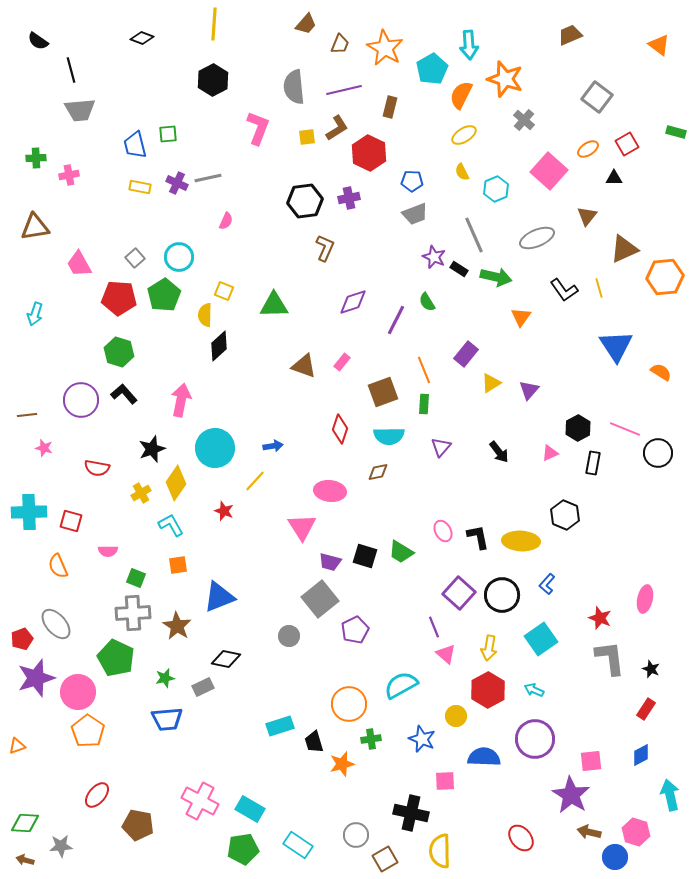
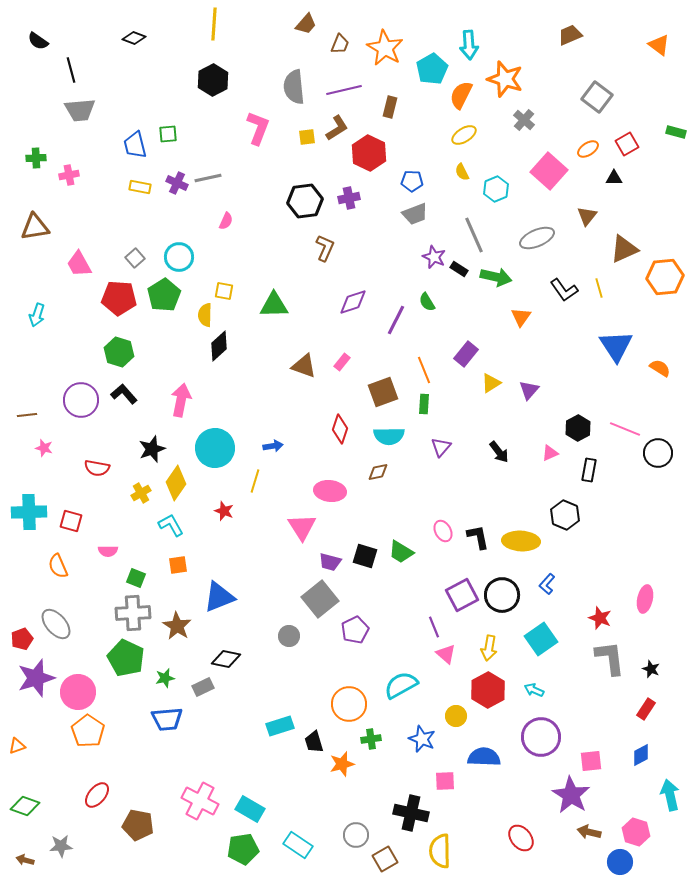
black diamond at (142, 38): moved 8 px left
yellow square at (224, 291): rotated 12 degrees counterclockwise
cyan arrow at (35, 314): moved 2 px right, 1 px down
orange semicircle at (661, 372): moved 1 px left, 4 px up
black rectangle at (593, 463): moved 4 px left, 7 px down
yellow line at (255, 481): rotated 25 degrees counterclockwise
purple square at (459, 593): moved 3 px right, 2 px down; rotated 20 degrees clockwise
green pentagon at (116, 658): moved 10 px right
purple circle at (535, 739): moved 6 px right, 2 px up
green diamond at (25, 823): moved 17 px up; rotated 16 degrees clockwise
blue circle at (615, 857): moved 5 px right, 5 px down
